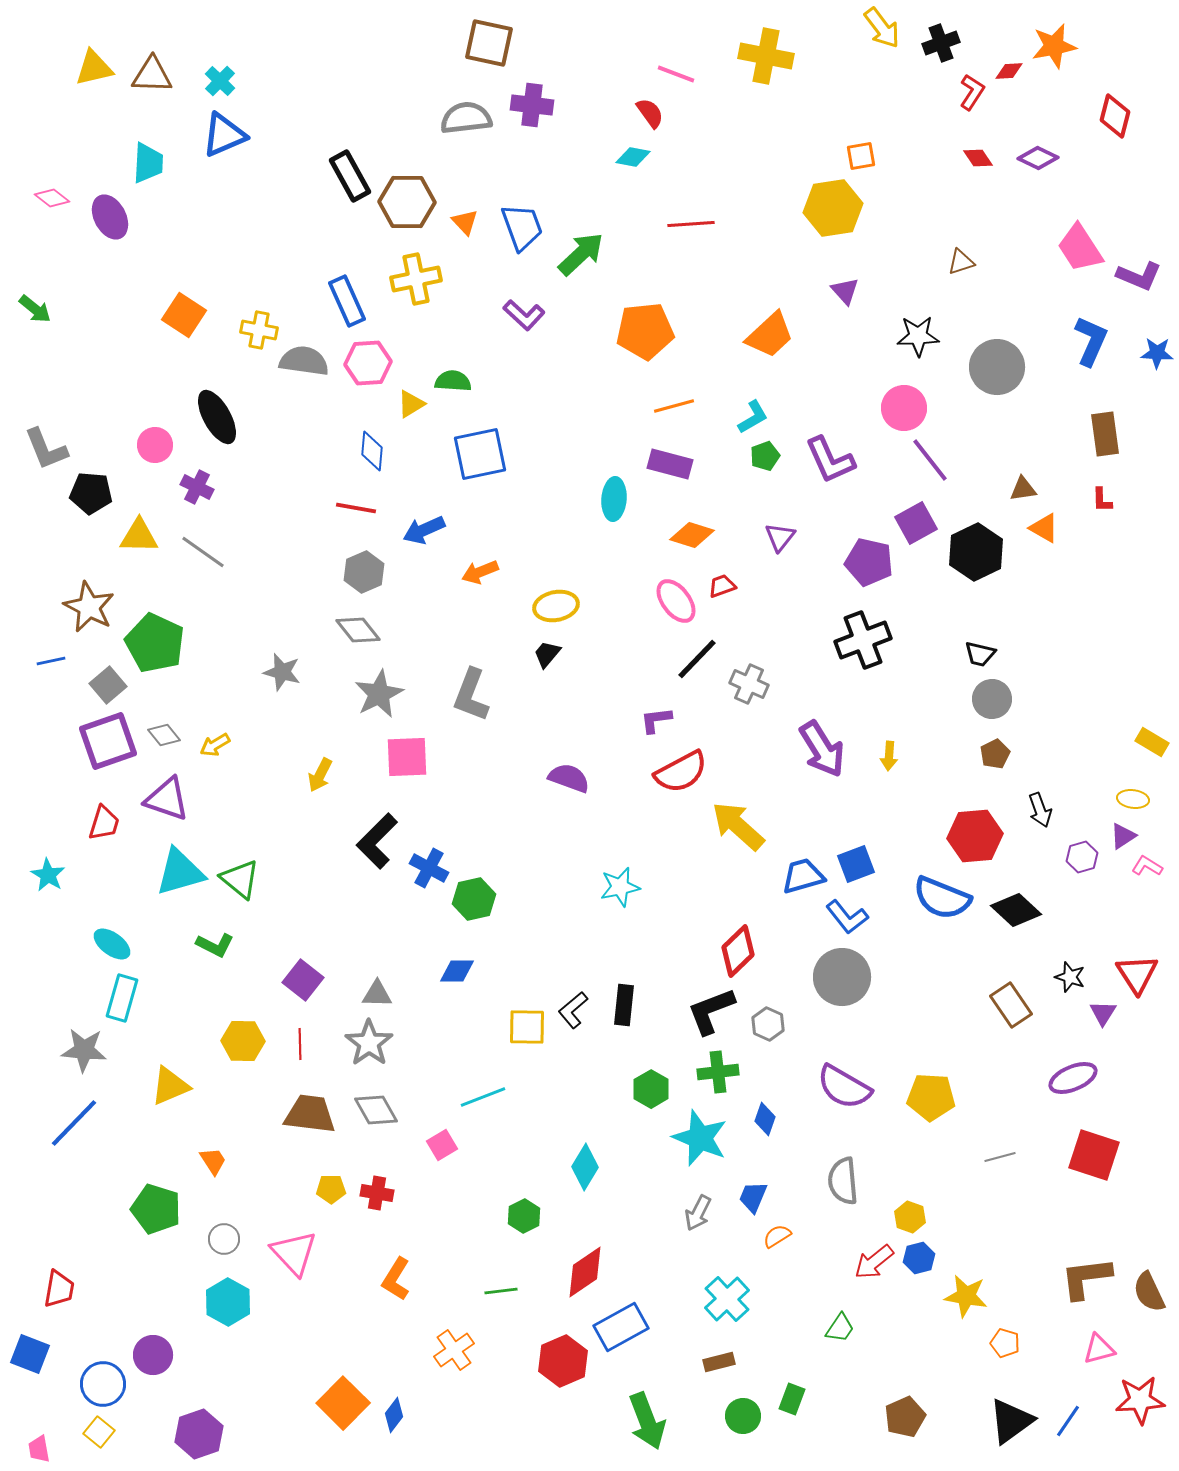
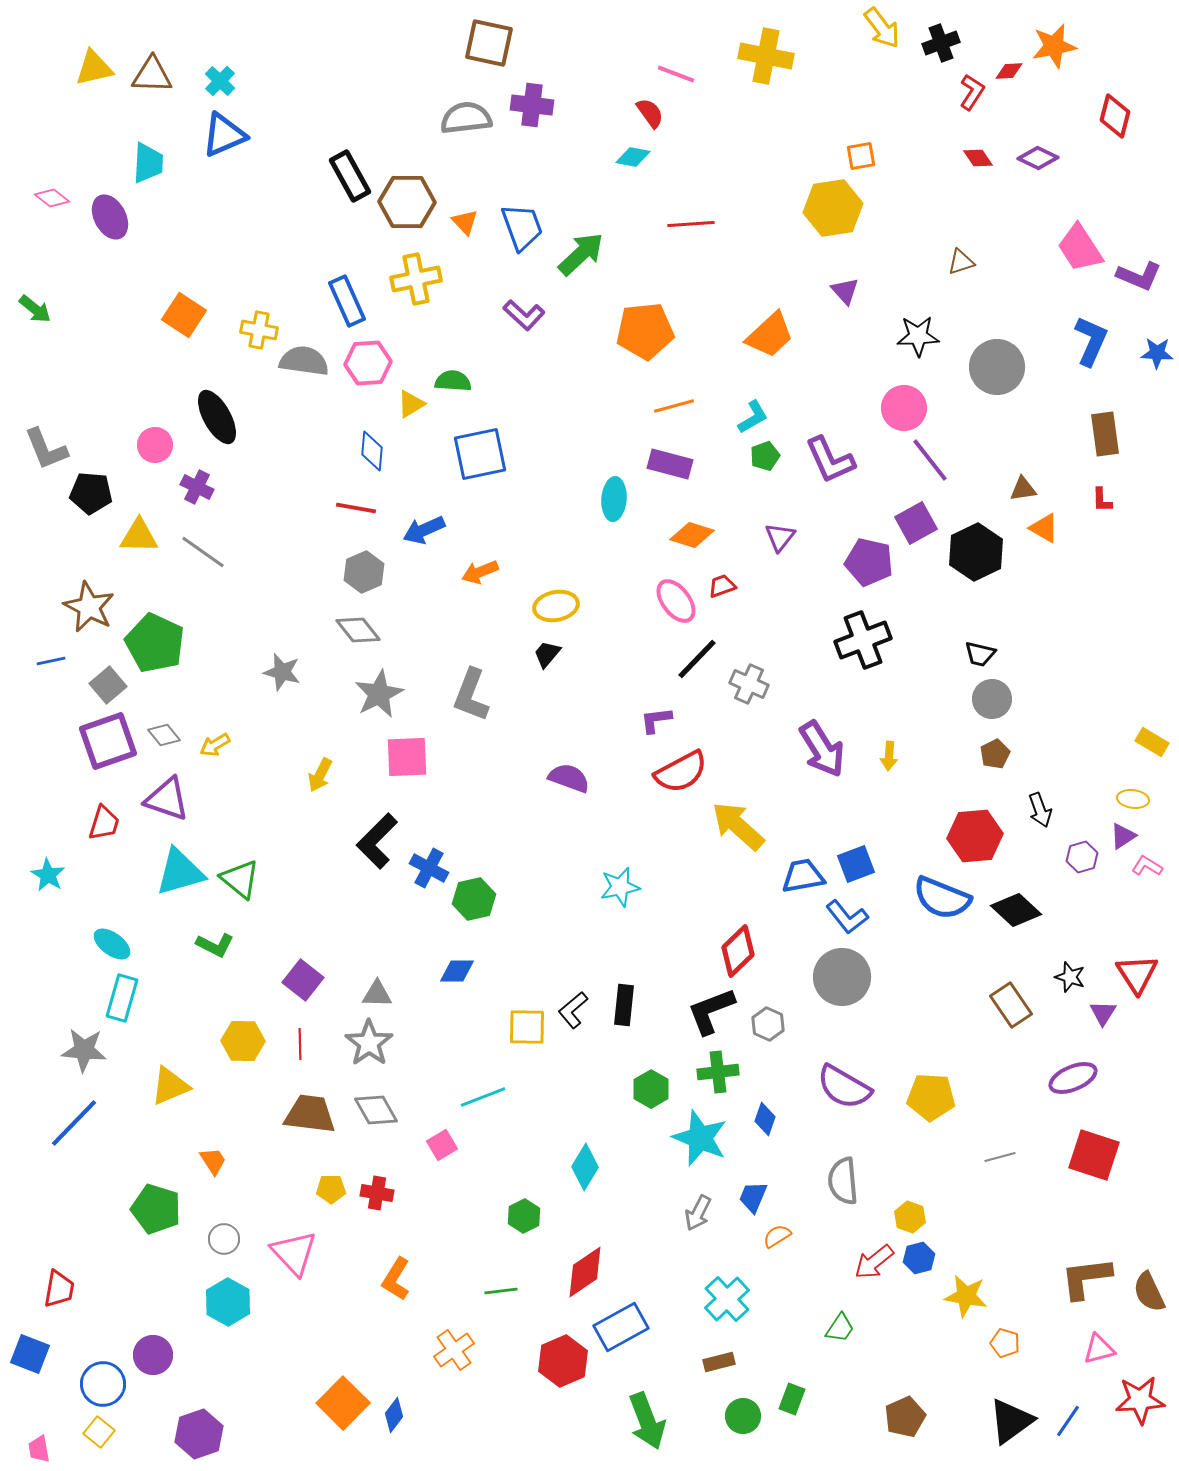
blue trapezoid at (803, 876): rotated 6 degrees clockwise
